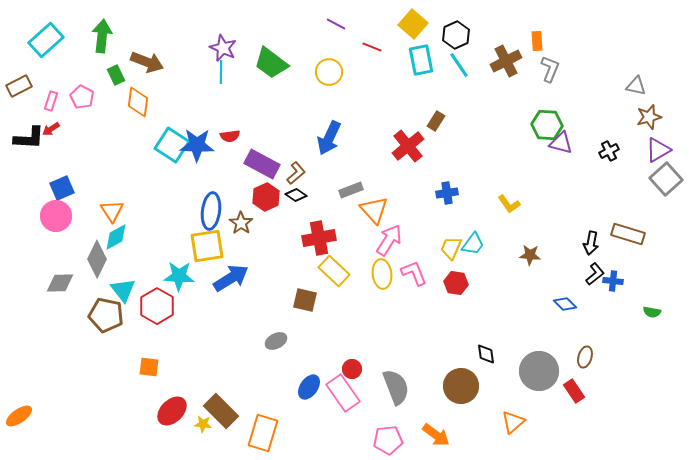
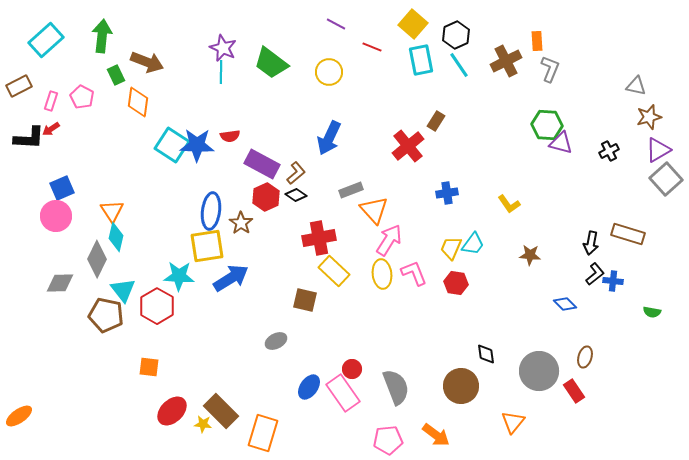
cyan diamond at (116, 237): rotated 48 degrees counterclockwise
orange triangle at (513, 422): rotated 10 degrees counterclockwise
